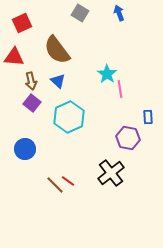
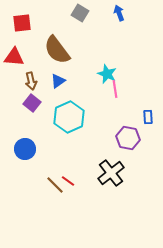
red square: rotated 18 degrees clockwise
cyan star: rotated 12 degrees counterclockwise
blue triangle: rotated 42 degrees clockwise
pink line: moved 5 px left
